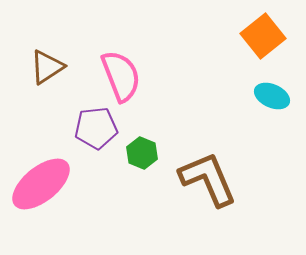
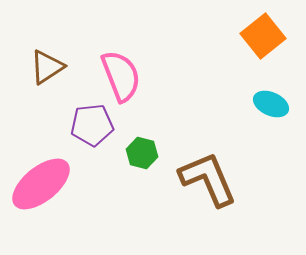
cyan ellipse: moved 1 px left, 8 px down
purple pentagon: moved 4 px left, 3 px up
green hexagon: rotated 8 degrees counterclockwise
